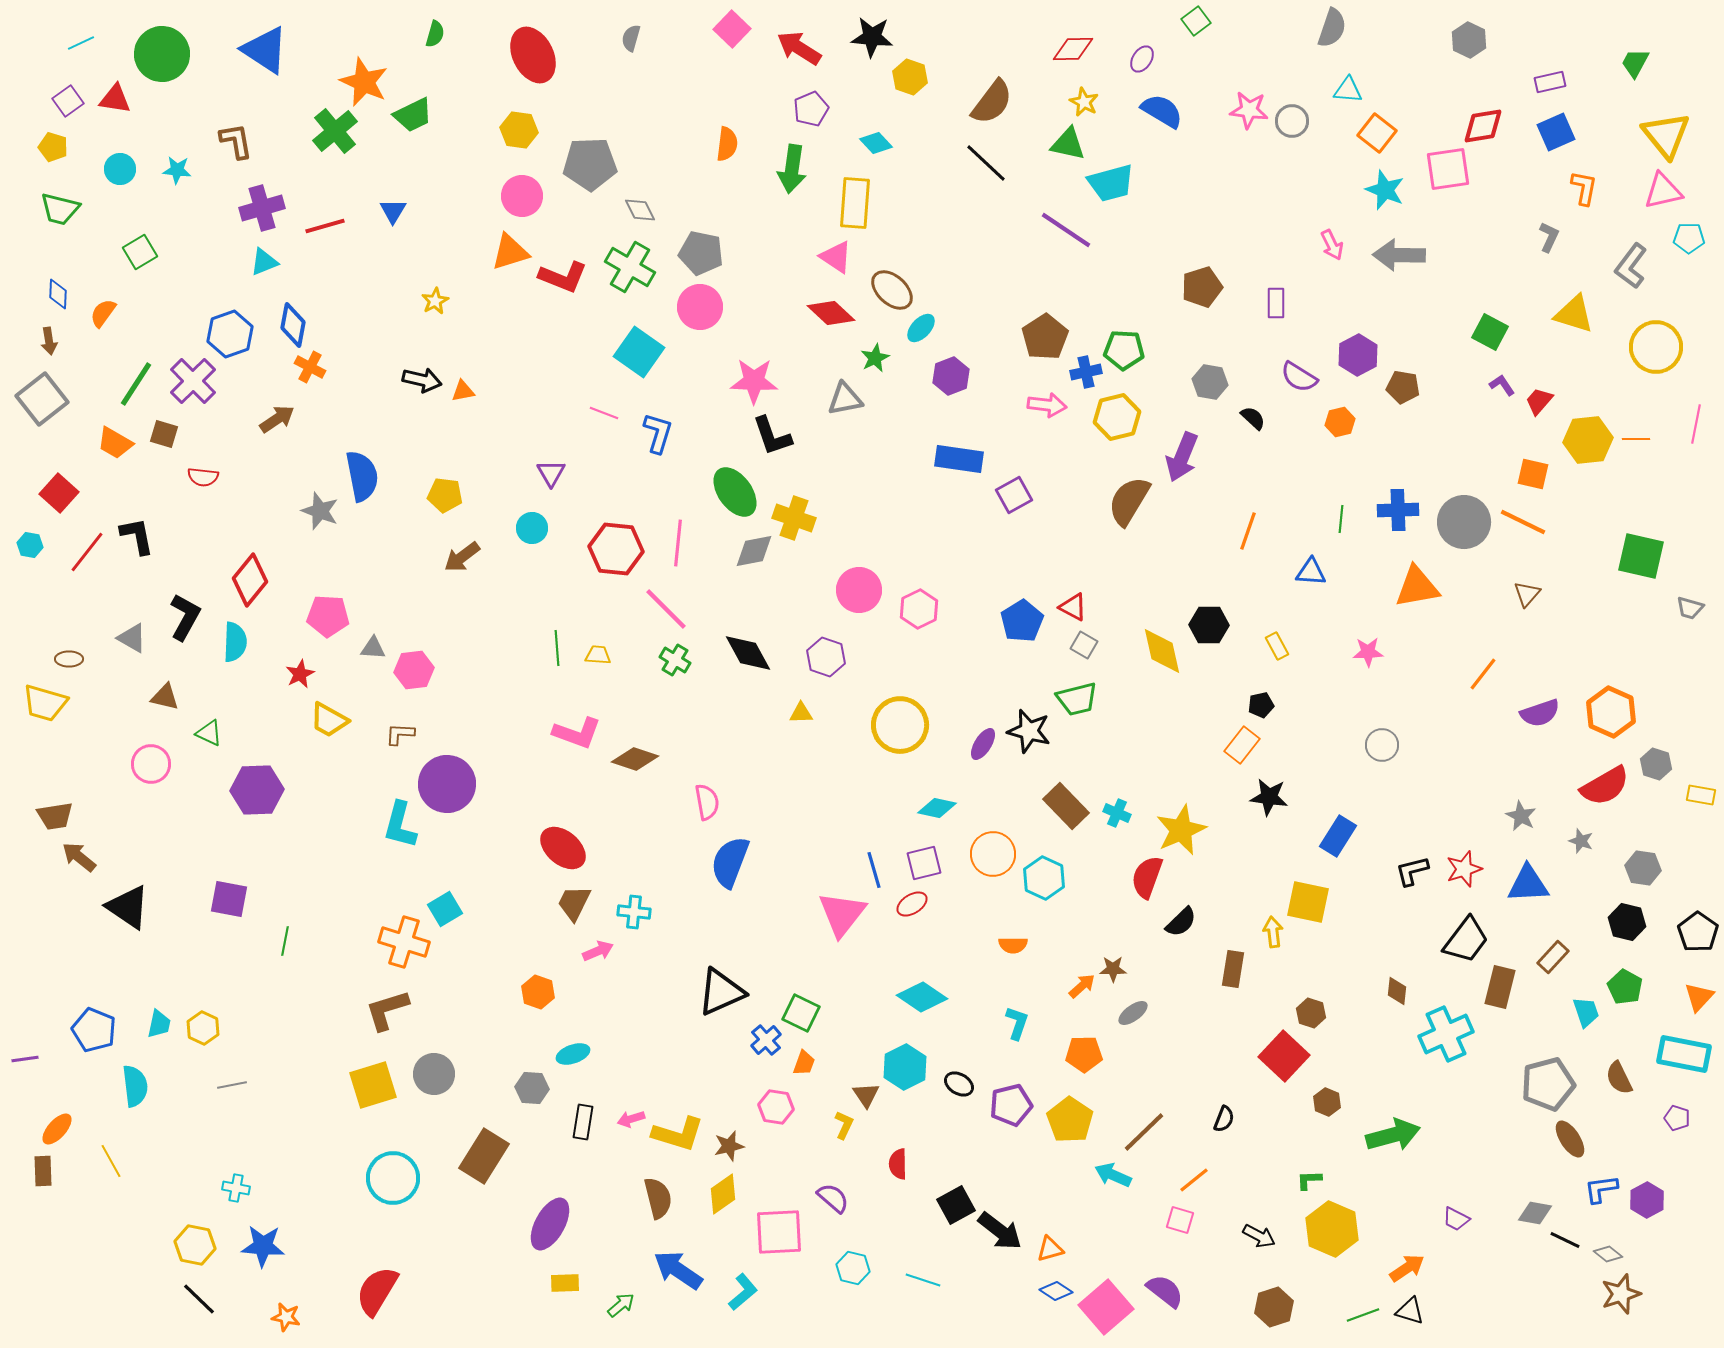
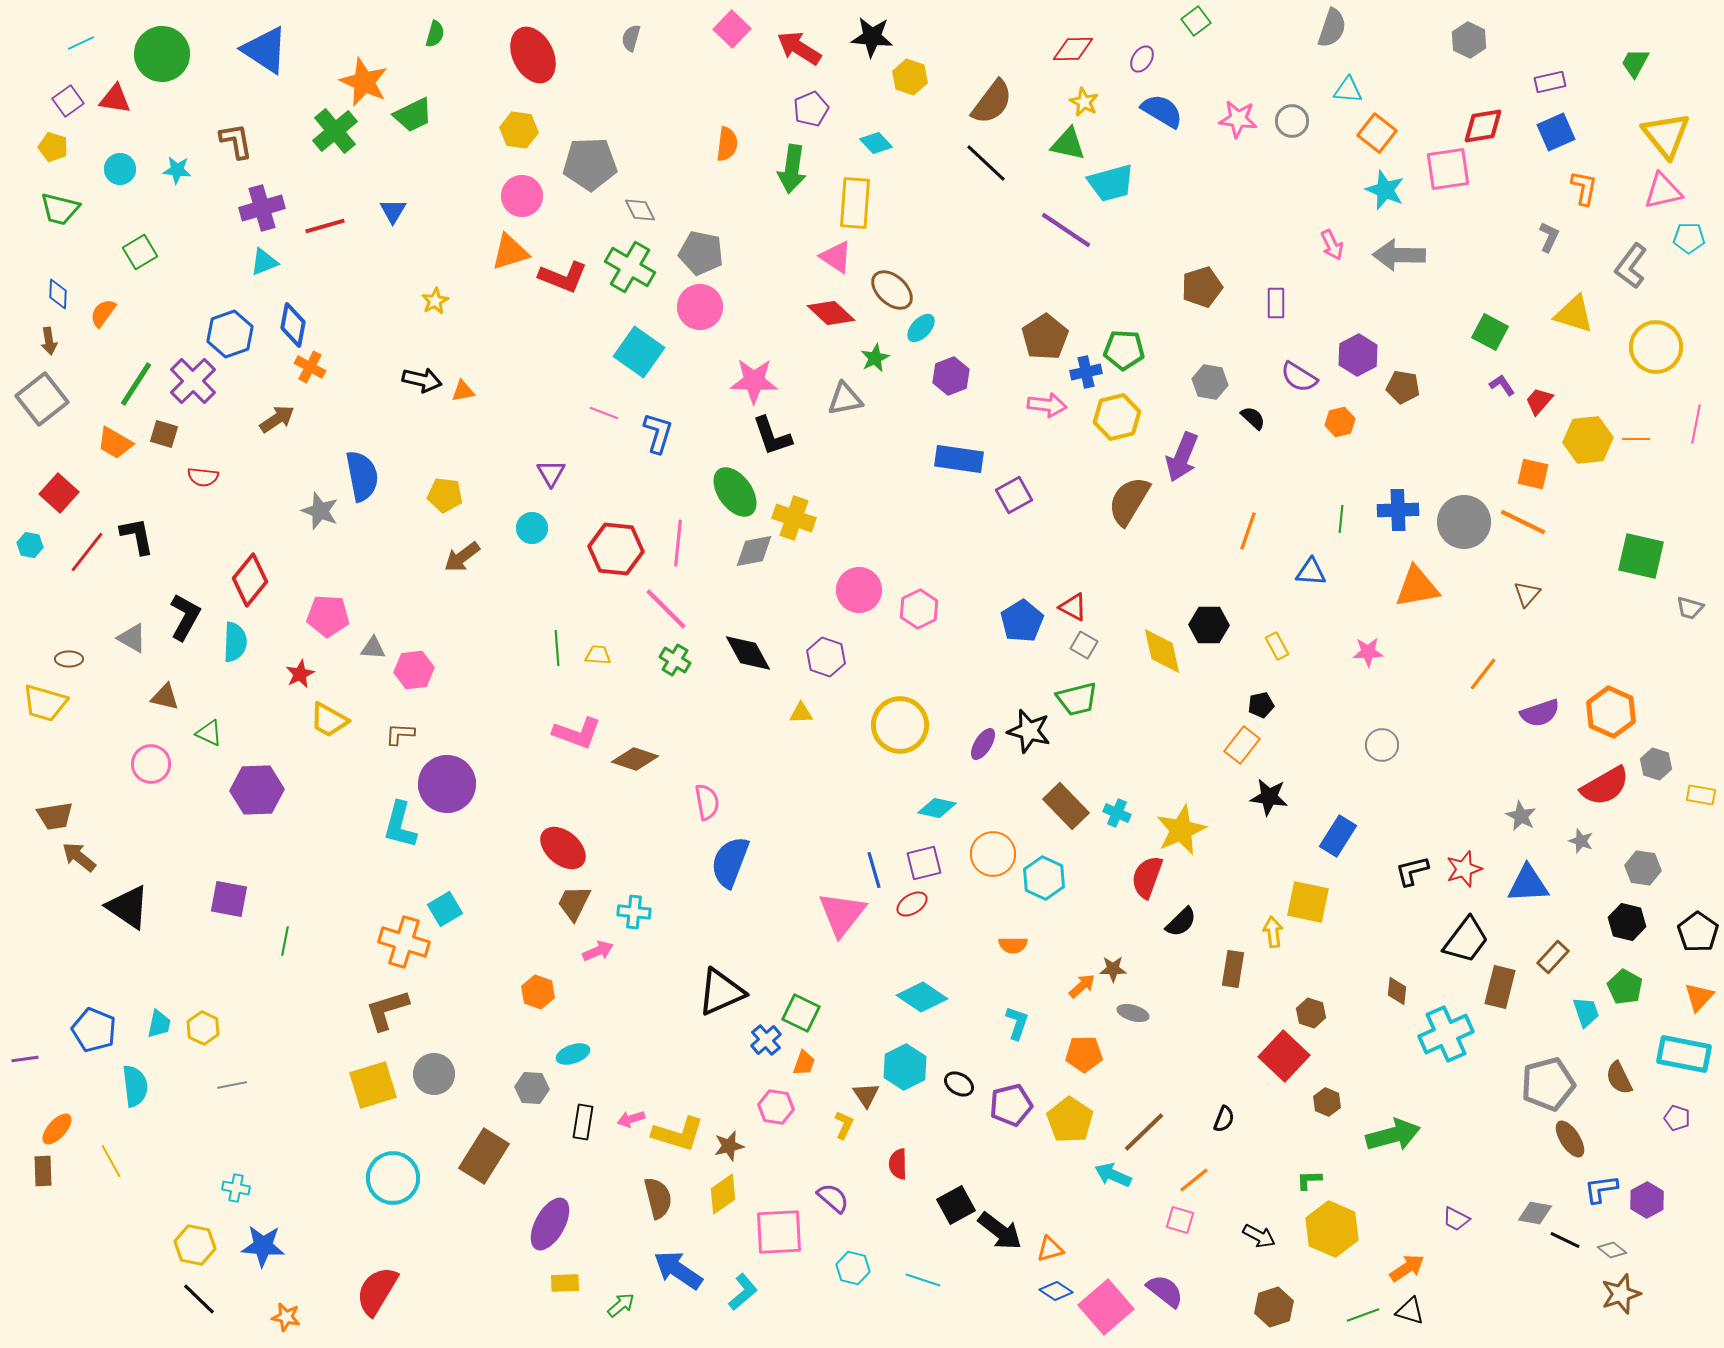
pink star at (1249, 110): moved 11 px left, 9 px down
gray ellipse at (1133, 1013): rotated 52 degrees clockwise
gray diamond at (1608, 1254): moved 4 px right, 4 px up
